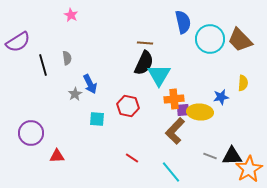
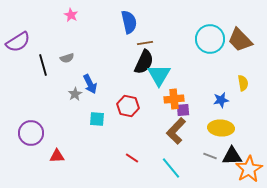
blue semicircle: moved 54 px left
brown line: rotated 14 degrees counterclockwise
gray semicircle: rotated 80 degrees clockwise
black semicircle: moved 1 px up
yellow semicircle: rotated 14 degrees counterclockwise
blue star: moved 3 px down
yellow ellipse: moved 21 px right, 16 px down
brown L-shape: moved 1 px right
cyan line: moved 4 px up
